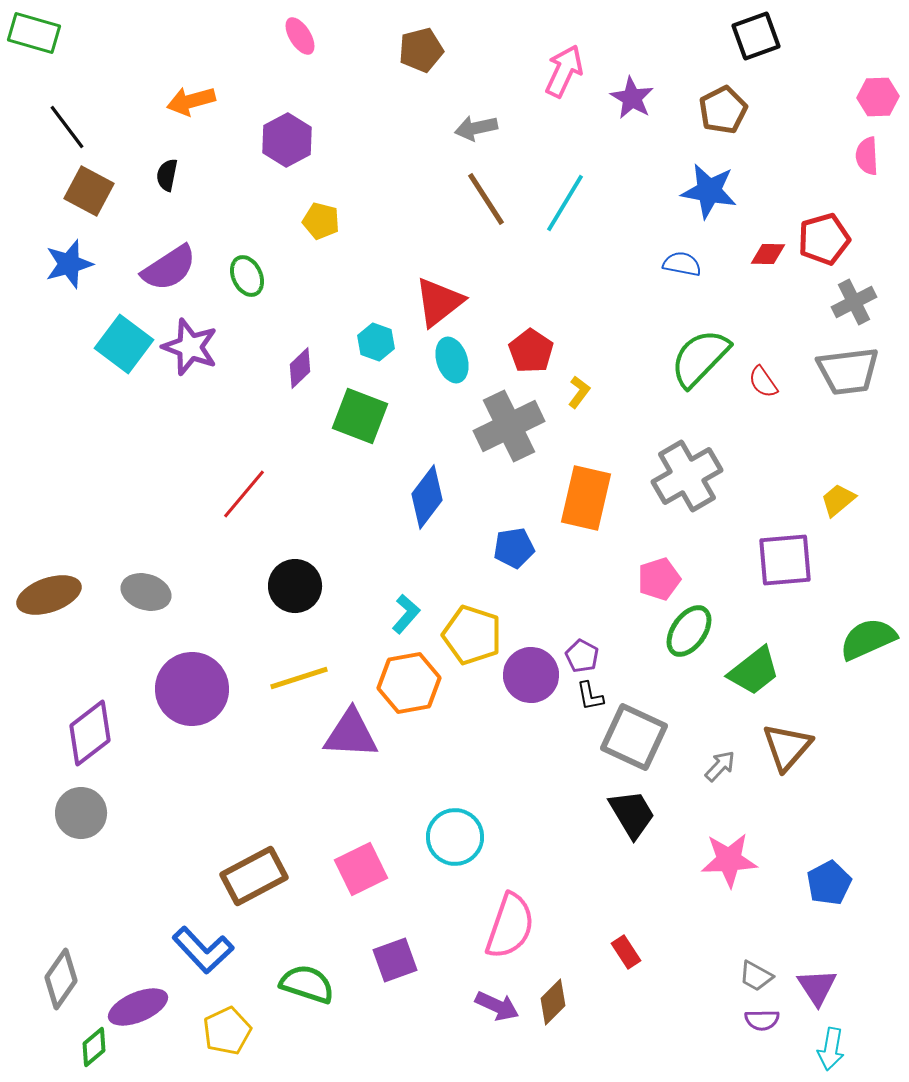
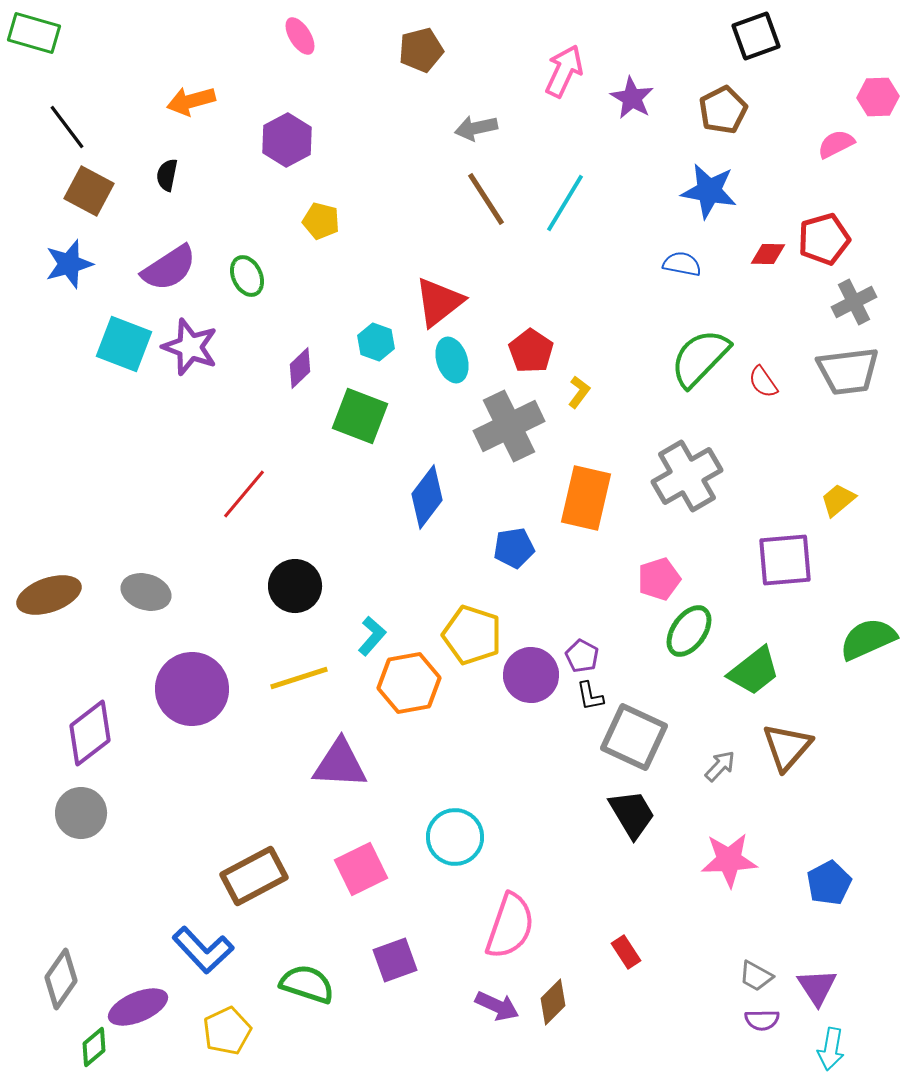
pink semicircle at (867, 156): moved 31 px left, 12 px up; rotated 66 degrees clockwise
cyan square at (124, 344): rotated 16 degrees counterclockwise
cyan L-shape at (406, 614): moved 34 px left, 22 px down
purple triangle at (351, 734): moved 11 px left, 30 px down
